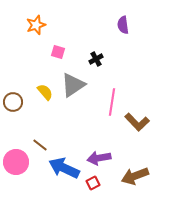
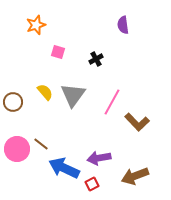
gray triangle: moved 10 px down; rotated 20 degrees counterclockwise
pink line: rotated 20 degrees clockwise
brown line: moved 1 px right, 1 px up
pink circle: moved 1 px right, 13 px up
red square: moved 1 px left, 1 px down
